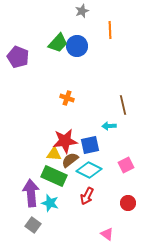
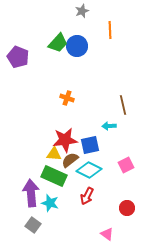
red star: moved 1 px up
red circle: moved 1 px left, 5 px down
